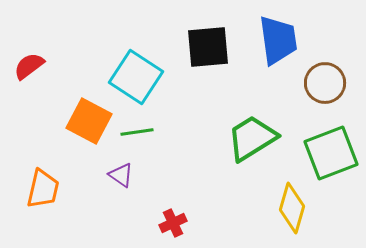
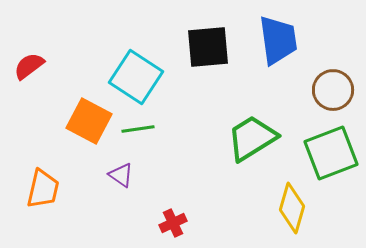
brown circle: moved 8 px right, 7 px down
green line: moved 1 px right, 3 px up
